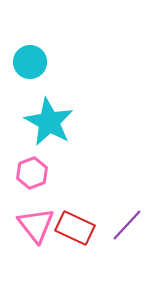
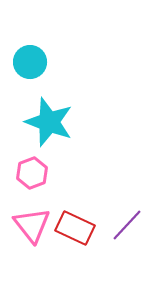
cyan star: rotated 9 degrees counterclockwise
pink triangle: moved 4 px left
